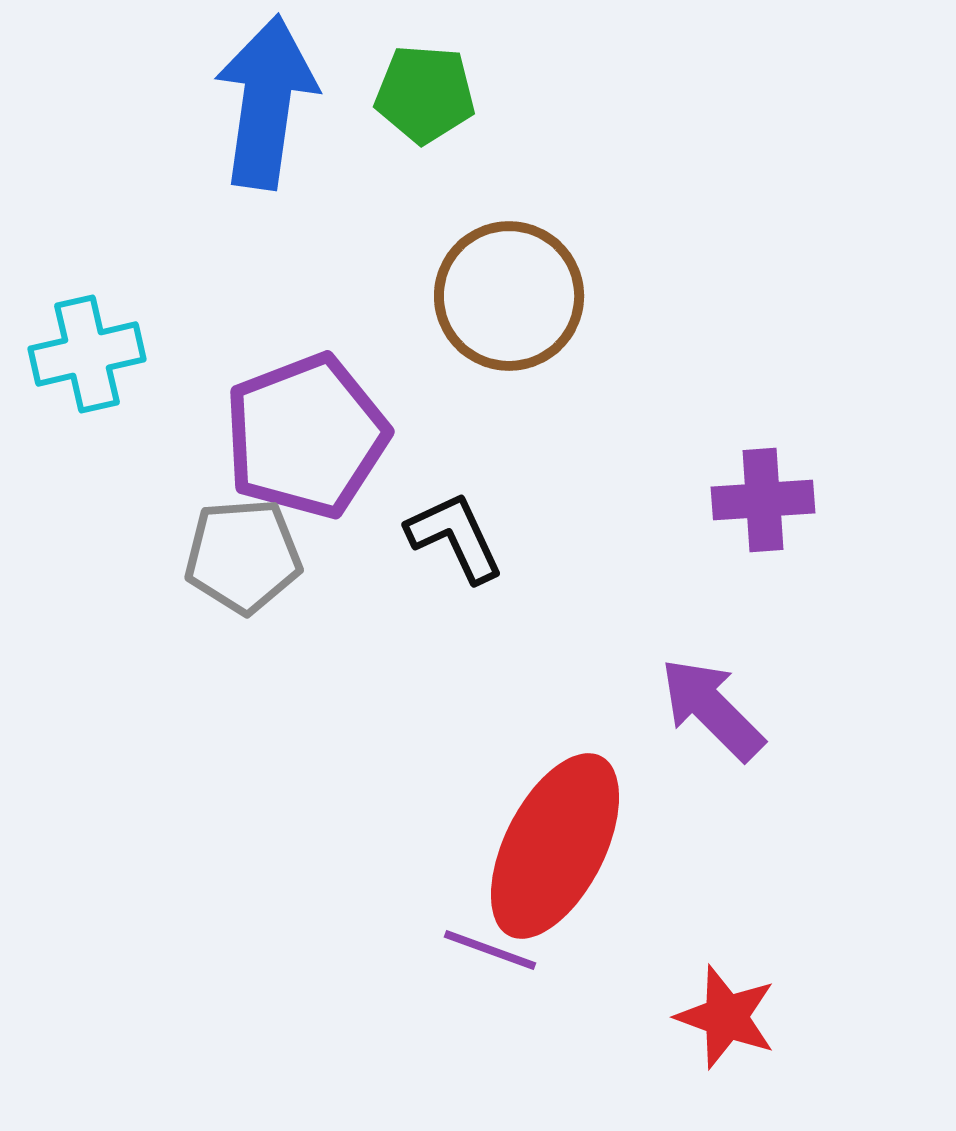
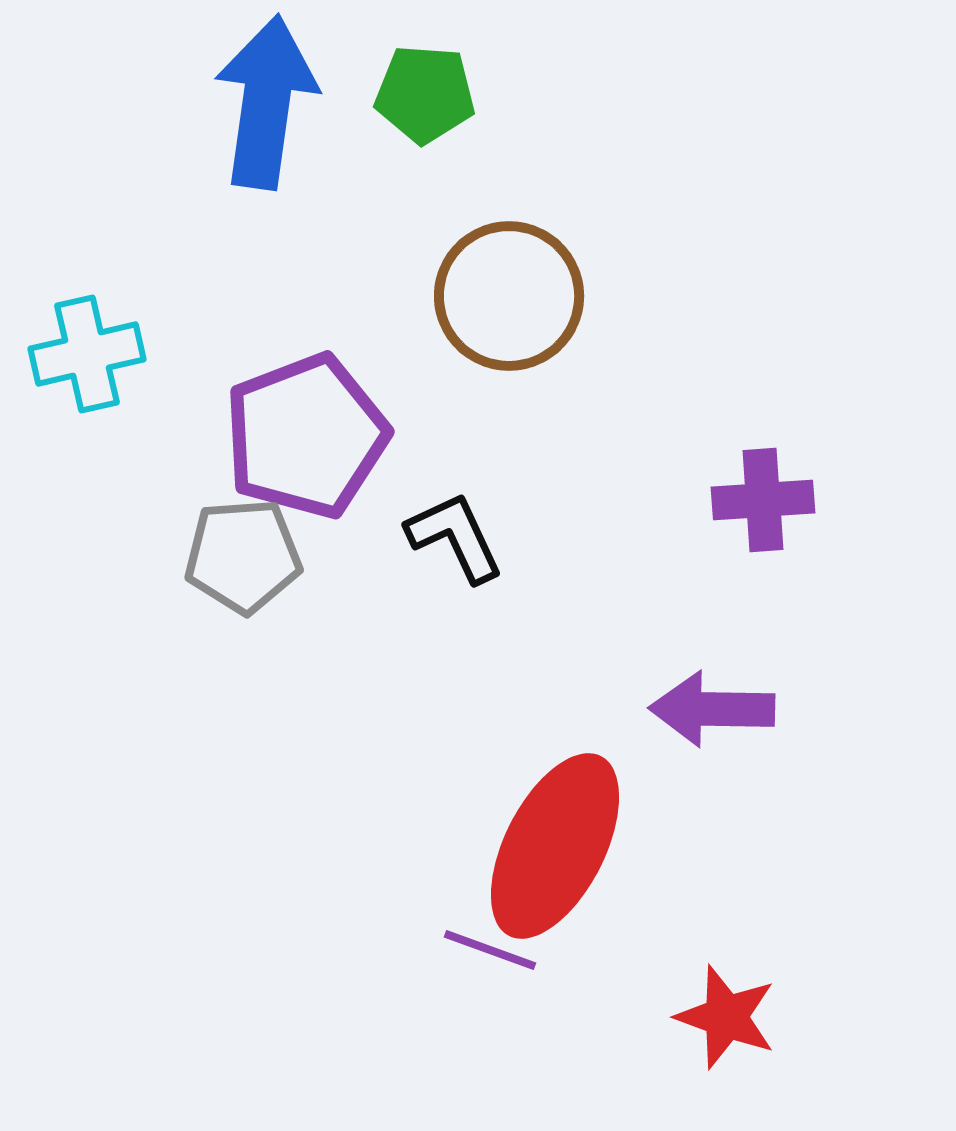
purple arrow: rotated 44 degrees counterclockwise
